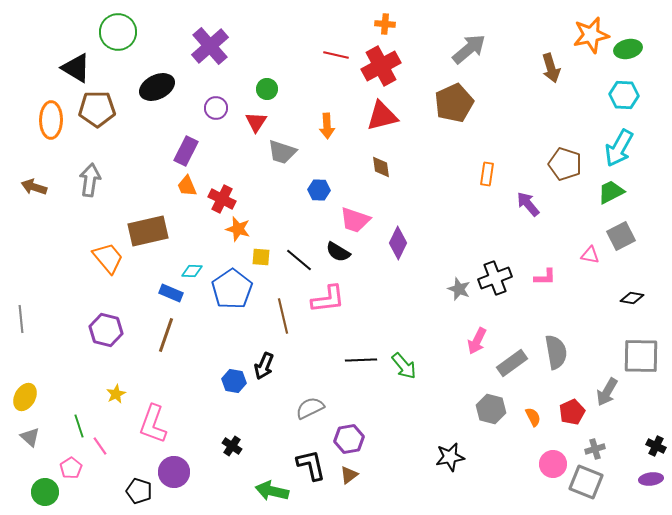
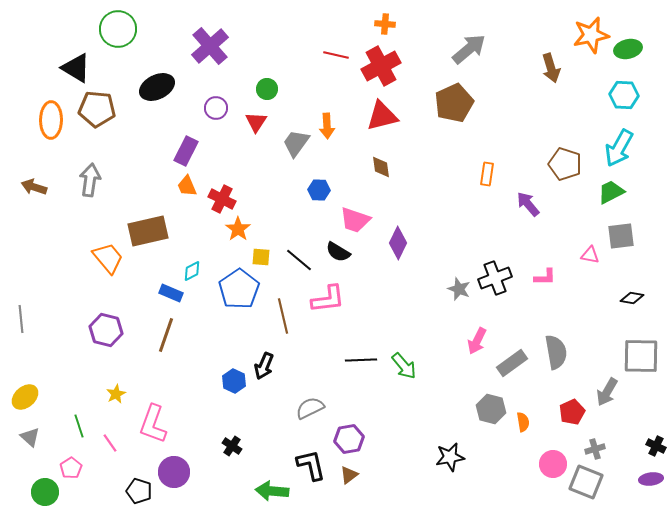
green circle at (118, 32): moved 3 px up
brown pentagon at (97, 109): rotated 6 degrees clockwise
gray trapezoid at (282, 152): moved 14 px right, 9 px up; rotated 108 degrees clockwise
orange star at (238, 229): rotated 20 degrees clockwise
gray square at (621, 236): rotated 20 degrees clockwise
cyan diamond at (192, 271): rotated 30 degrees counterclockwise
blue pentagon at (232, 289): moved 7 px right
blue hexagon at (234, 381): rotated 15 degrees clockwise
yellow ellipse at (25, 397): rotated 20 degrees clockwise
orange semicircle at (533, 417): moved 10 px left, 5 px down; rotated 18 degrees clockwise
pink line at (100, 446): moved 10 px right, 3 px up
green arrow at (272, 491): rotated 8 degrees counterclockwise
